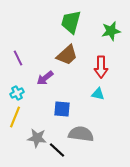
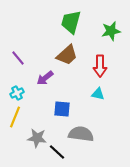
purple line: rotated 14 degrees counterclockwise
red arrow: moved 1 px left, 1 px up
black line: moved 2 px down
